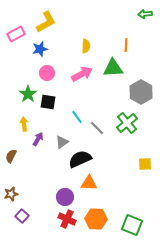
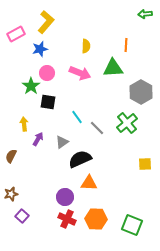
yellow L-shape: rotated 20 degrees counterclockwise
pink arrow: moved 2 px left, 1 px up; rotated 50 degrees clockwise
green star: moved 3 px right, 8 px up
